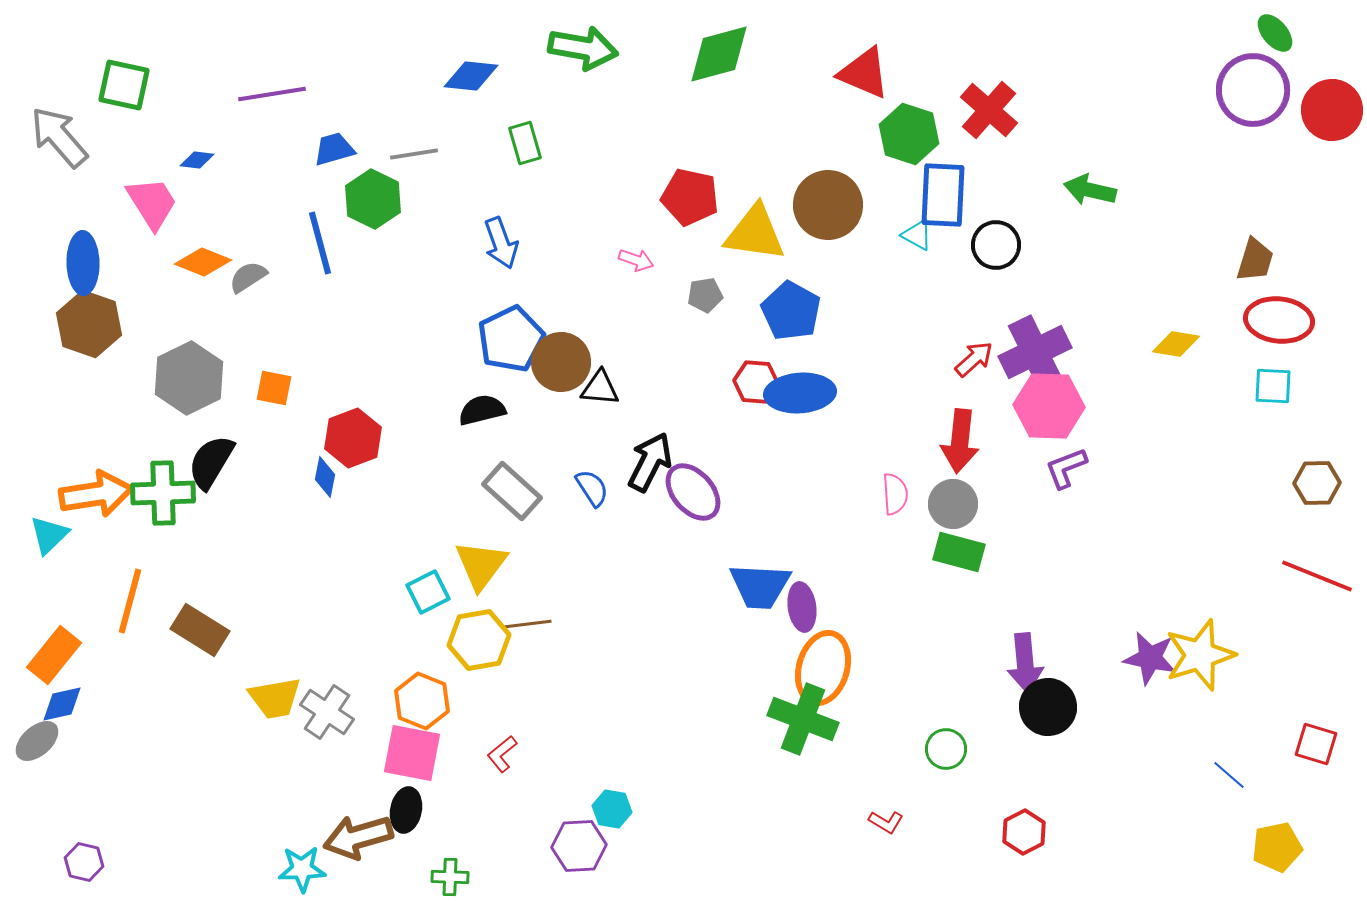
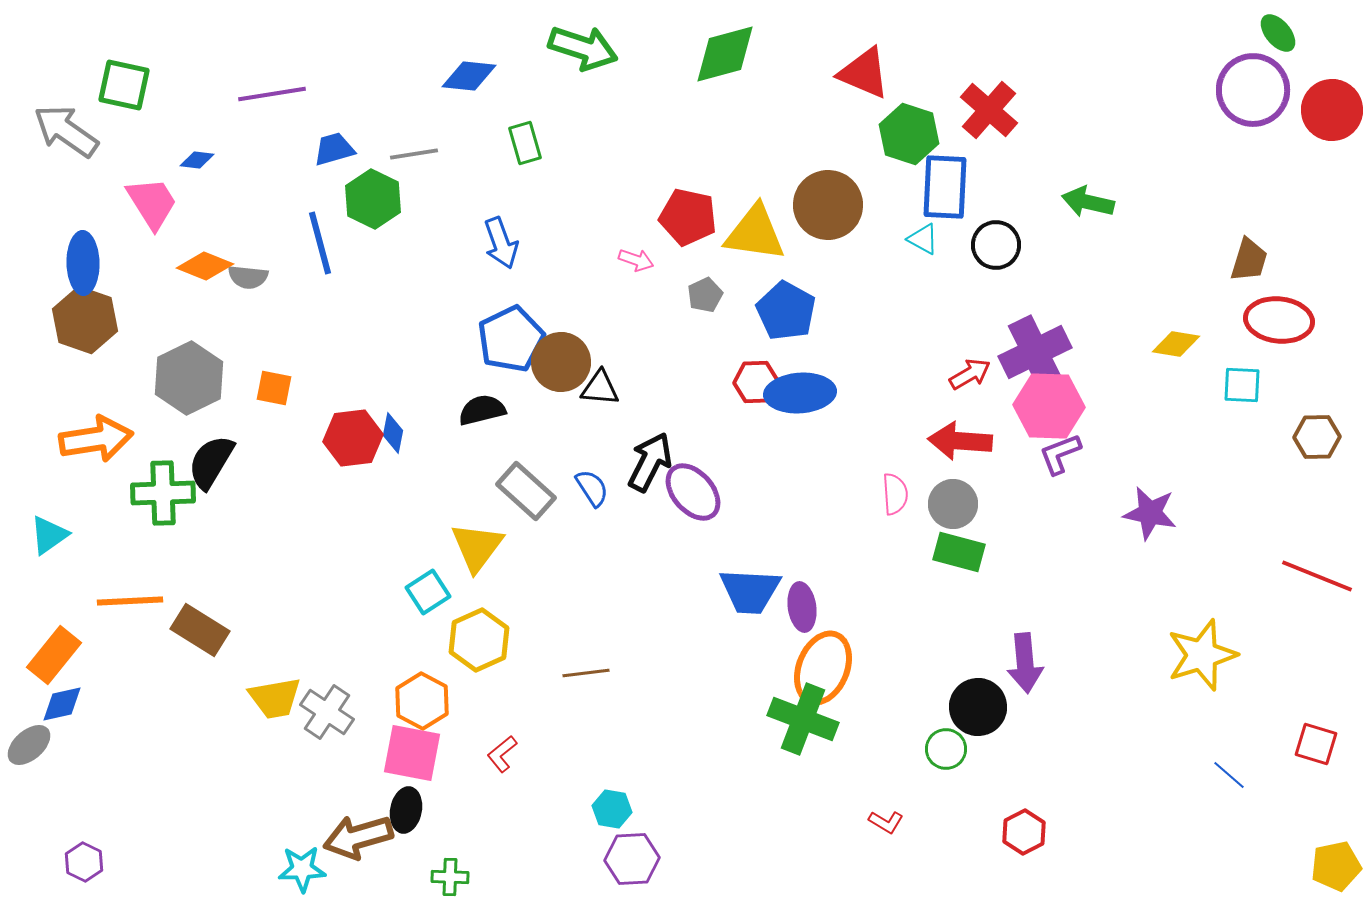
green ellipse at (1275, 33): moved 3 px right
green arrow at (583, 48): rotated 8 degrees clockwise
green diamond at (719, 54): moved 6 px right
blue diamond at (471, 76): moved 2 px left
gray arrow at (59, 137): moved 7 px right, 6 px up; rotated 14 degrees counterclockwise
green arrow at (1090, 190): moved 2 px left, 12 px down
blue rectangle at (943, 195): moved 2 px right, 8 px up
red pentagon at (690, 197): moved 2 px left, 20 px down
cyan triangle at (917, 235): moved 6 px right, 4 px down
brown trapezoid at (1255, 260): moved 6 px left
orange diamond at (203, 262): moved 2 px right, 4 px down
gray semicircle at (248, 277): rotated 141 degrees counterclockwise
gray pentagon at (705, 295): rotated 16 degrees counterclockwise
blue pentagon at (791, 311): moved 5 px left
brown hexagon at (89, 324): moved 4 px left, 4 px up
red arrow at (974, 359): moved 4 px left, 15 px down; rotated 12 degrees clockwise
red hexagon at (756, 382): rotated 6 degrees counterclockwise
cyan square at (1273, 386): moved 31 px left, 1 px up
red hexagon at (353, 438): rotated 14 degrees clockwise
red arrow at (960, 441): rotated 88 degrees clockwise
purple L-shape at (1066, 468): moved 6 px left, 14 px up
blue diamond at (325, 477): moved 68 px right, 44 px up
brown hexagon at (1317, 483): moved 46 px up
gray rectangle at (512, 491): moved 14 px right
orange arrow at (96, 494): moved 55 px up
cyan triangle at (49, 535): rotated 9 degrees clockwise
yellow triangle at (481, 565): moved 4 px left, 18 px up
blue trapezoid at (760, 586): moved 10 px left, 5 px down
cyan square at (428, 592): rotated 6 degrees counterclockwise
orange line at (130, 601): rotated 72 degrees clockwise
brown line at (528, 624): moved 58 px right, 49 px down
yellow hexagon at (479, 640): rotated 14 degrees counterclockwise
yellow star at (1200, 655): moved 2 px right
purple star at (1150, 658): moved 145 px up
orange ellipse at (823, 668): rotated 6 degrees clockwise
orange hexagon at (422, 701): rotated 6 degrees clockwise
black circle at (1048, 707): moved 70 px left
gray ellipse at (37, 741): moved 8 px left, 4 px down
purple hexagon at (579, 846): moved 53 px right, 13 px down
yellow pentagon at (1277, 847): moved 59 px right, 19 px down
purple hexagon at (84, 862): rotated 12 degrees clockwise
